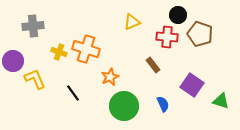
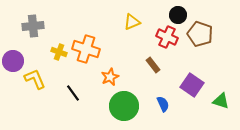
red cross: rotated 20 degrees clockwise
